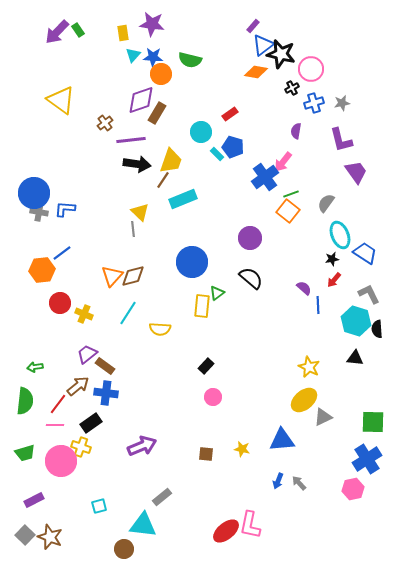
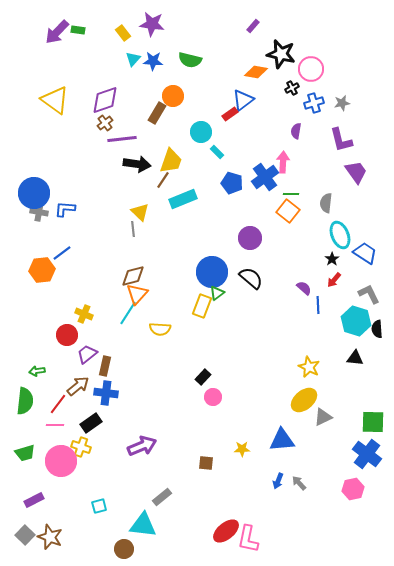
green rectangle at (78, 30): rotated 48 degrees counterclockwise
yellow rectangle at (123, 33): rotated 28 degrees counterclockwise
blue triangle at (263, 45): moved 20 px left, 55 px down
cyan triangle at (133, 55): moved 4 px down
blue star at (153, 57): moved 4 px down
orange circle at (161, 74): moved 12 px right, 22 px down
yellow triangle at (61, 100): moved 6 px left
purple diamond at (141, 100): moved 36 px left
purple line at (131, 140): moved 9 px left, 1 px up
blue pentagon at (233, 147): moved 1 px left, 36 px down
cyan rectangle at (217, 154): moved 2 px up
pink arrow at (283, 162): rotated 145 degrees clockwise
green line at (291, 194): rotated 21 degrees clockwise
gray semicircle at (326, 203): rotated 30 degrees counterclockwise
black star at (332, 259): rotated 24 degrees counterclockwise
blue circle at (192, 262): moved 20 px right, 10 px down
orange triangle at (112, 276): moved 25 px right, 18 px down
red circle at (60, 303): moved 7 px right, 32 px down
yellow rectangle at (202, 306): rotated 15 degrees clockwise
brown rectangle at (105, 366): rotated 66 degrees clockwise
black rectangle at (206, 366): moved 3 px left, 11 px down
green arrow at (35, 367): moved 2 px right, 4 px down
yellow star at (242, 449): rotated 14 degrees counterclockwise
brown square at (206, 454): moved 9 px down
blue cross at (367, 459): moved 5 px up; rotated 20 degrees counterclockwise
pink L-shape at (250, 525): moved 2 px left, 14 px down
